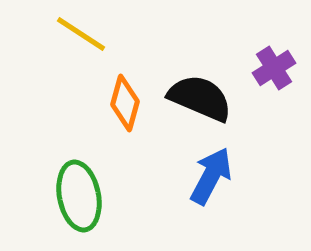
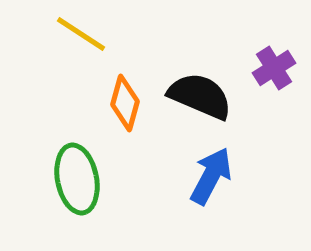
black semicircle: moved 2 px up
green ellipse: moved 2 px left, 17 px up
